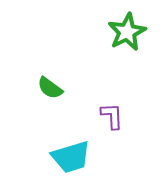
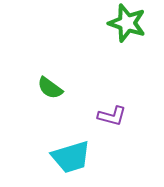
green star: moved 9 px up; rotated 27 degrees counterclockwise
purple L-shape: rotated 108 degrees clockwise
